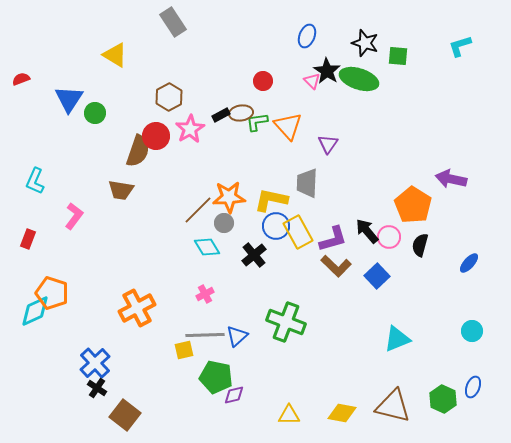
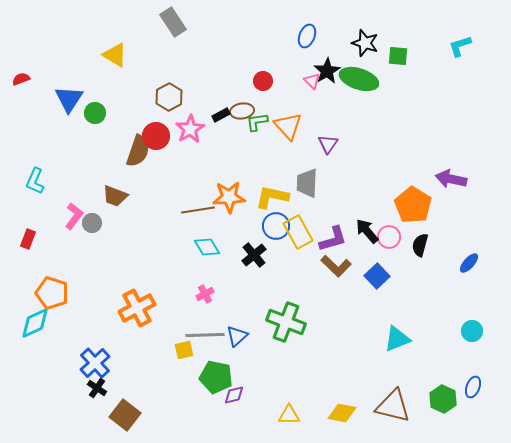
black star at (327, 71): rotated 8 degrees clockwise
brown ellipse at (241, 113): moved 1 px right, 2 px up
brown trapezoid at (121, 190): moved 6 px left, 6 px down; rotated 12 degrees clockwise
yellow L-shape at (271, 200): moved 1 px right, 3 px up
brown line at (198, 210): rotated 36 degrees clockwise
gray circle at (224, 223): moved 132 px left
cyan diamond at (35, 311): moved 12 px down
